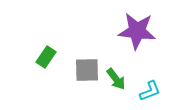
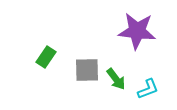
cyan L-shape: moved 2 px left, 2 px up
